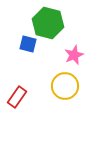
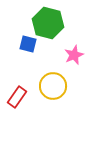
yellow circle: moved 12 px left
